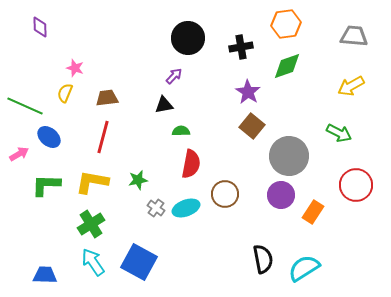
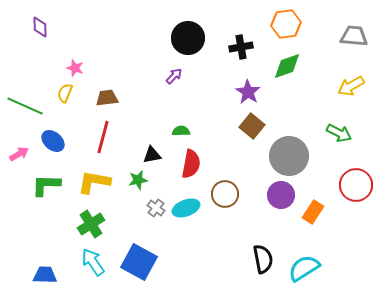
black triangle: moved 12 px left, 50 px down
blue ellipse: moved 4 px right, 4 px down
yellow L-shape: moved 2 px right
